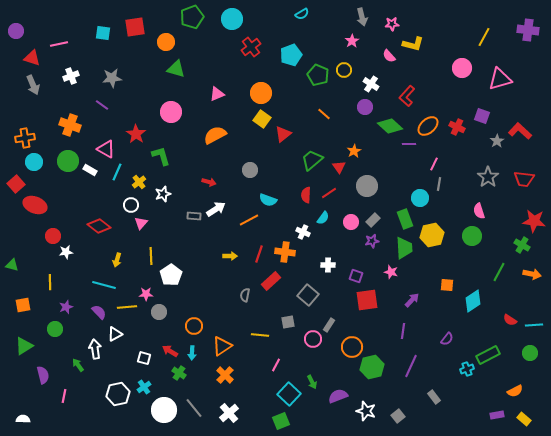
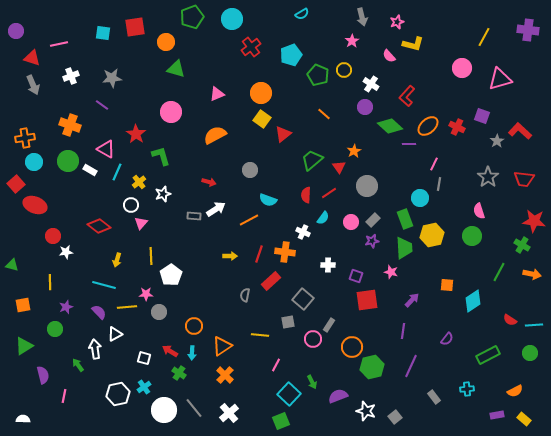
pink star at (392, 24): moved 5 px right, 2 px up; rotated 16 degrees counterclockwise
gray square at (308, 295): moved 5 px left, 4 px down
cyan cross at (467, 369): moved 20 px down; rotated 16 degrees clockwise
gray square at (398, 416): moved 3 px left, 1 px down
